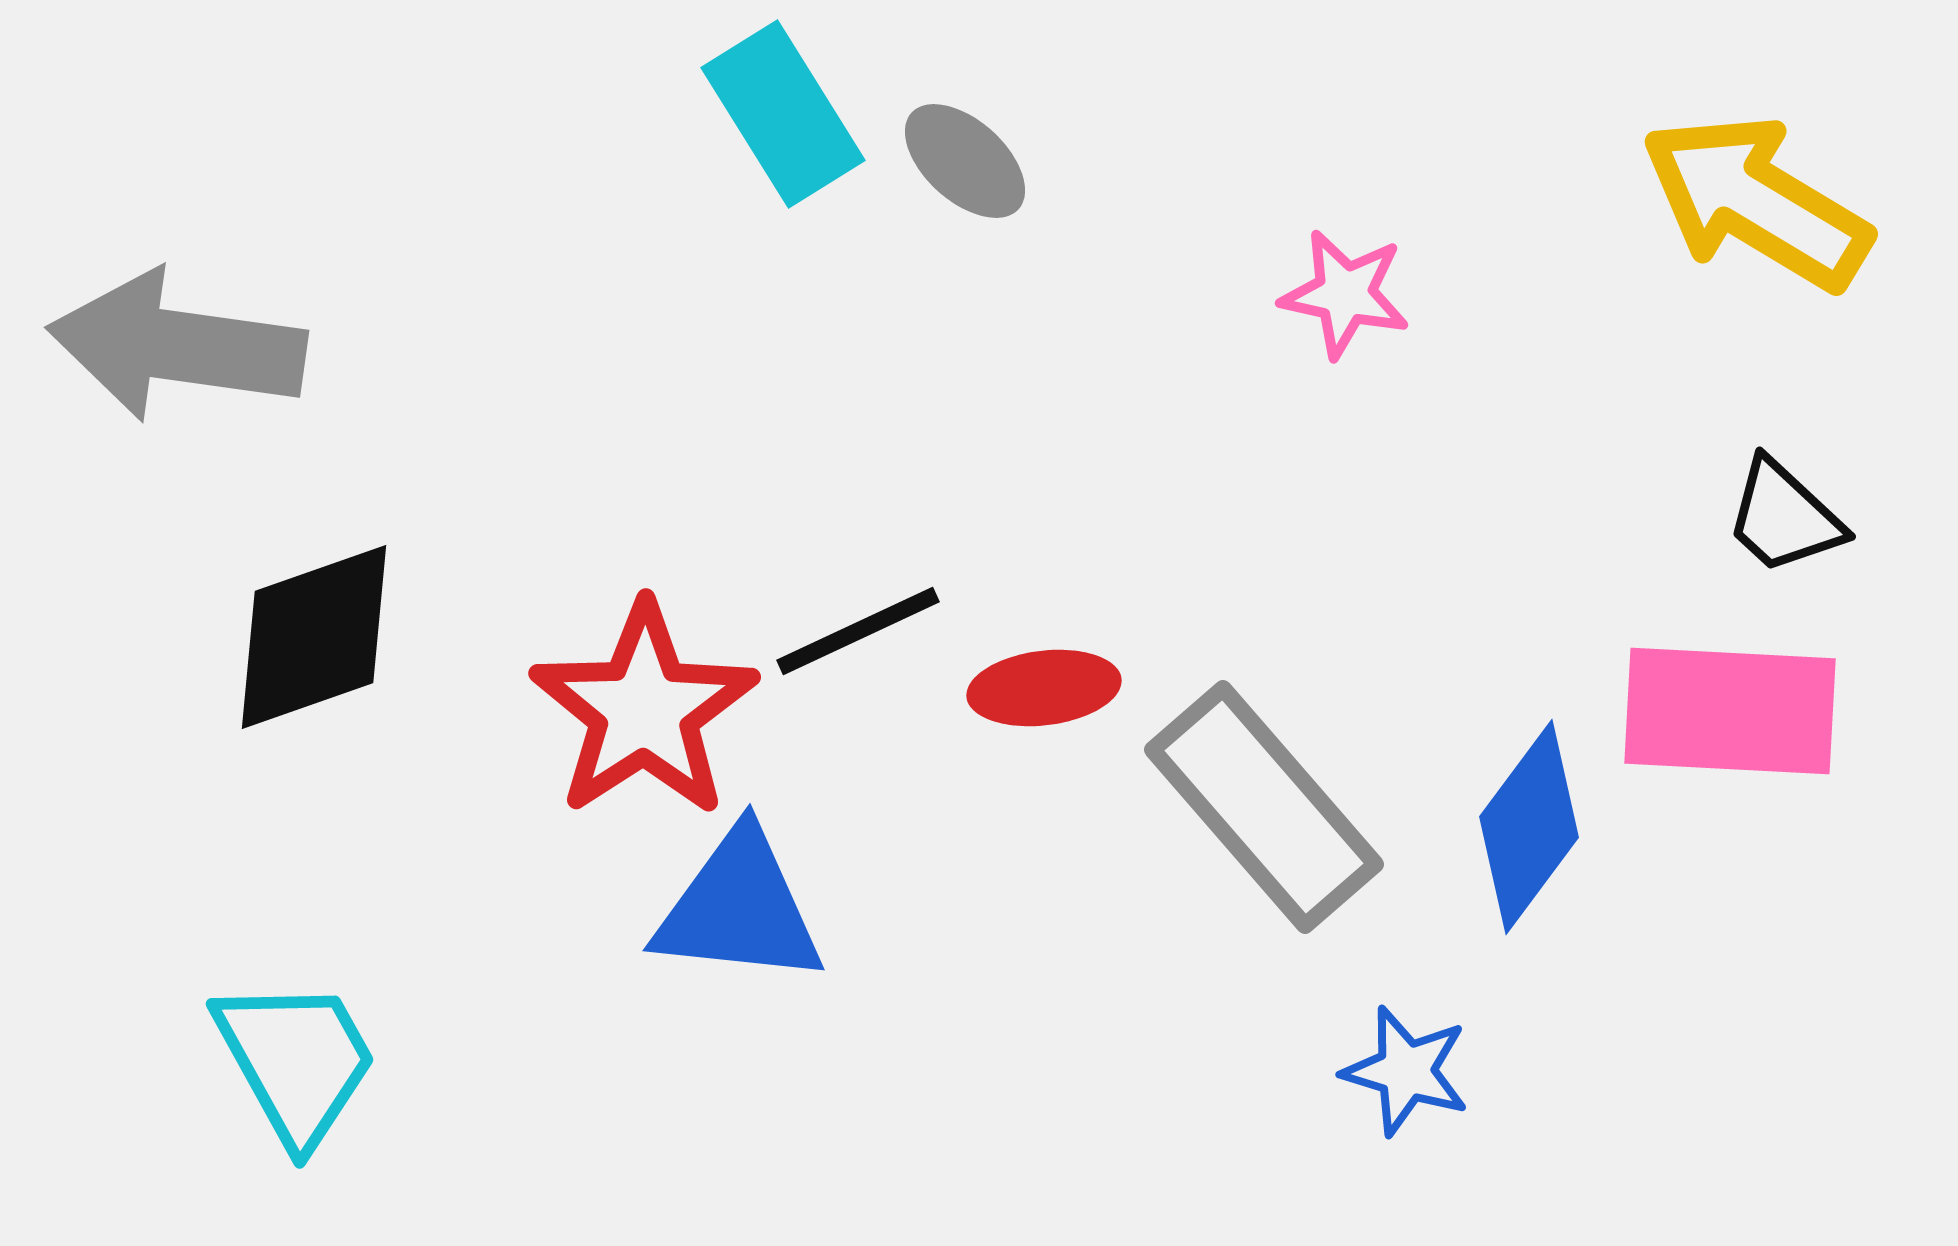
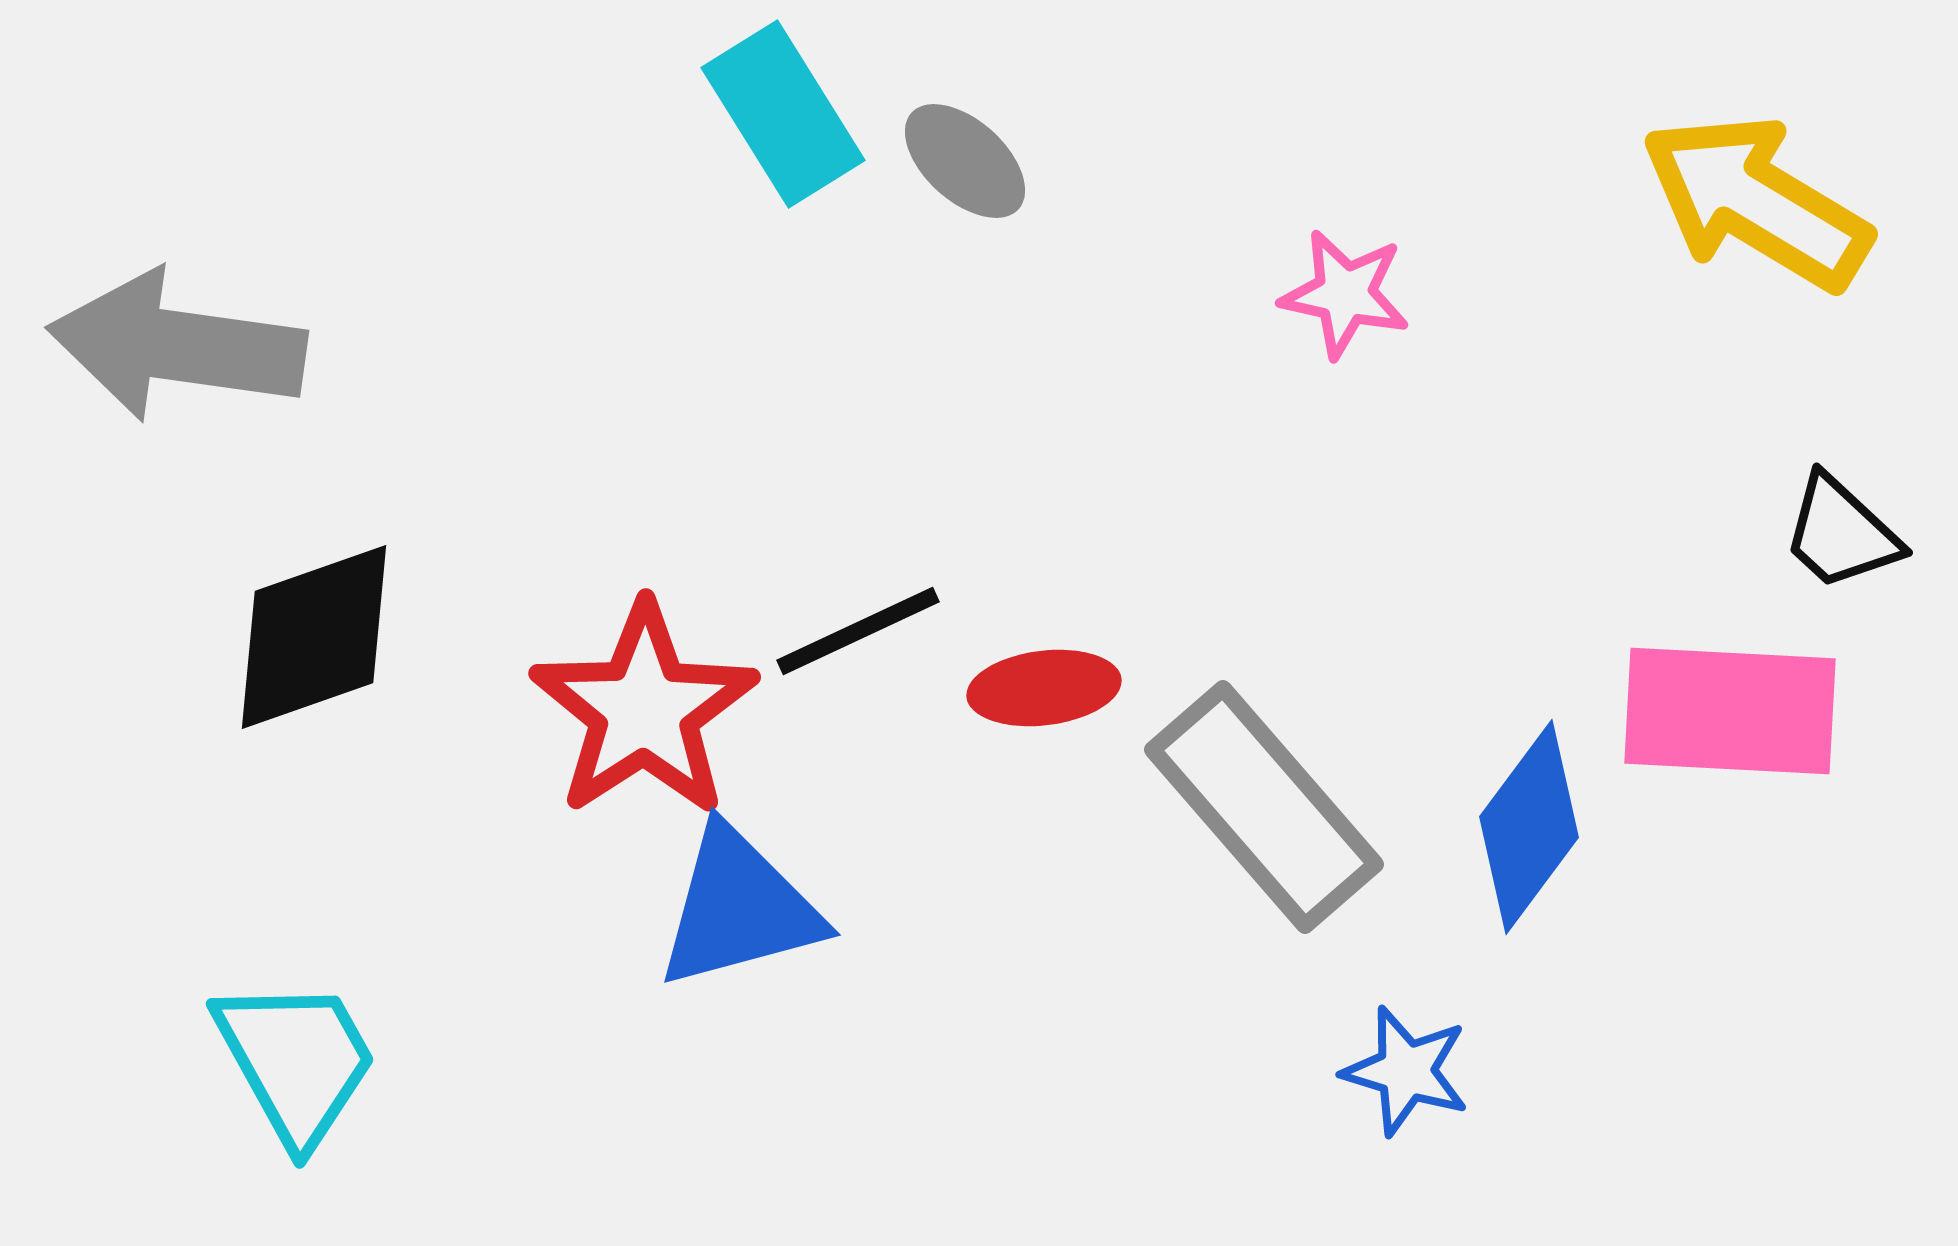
black trapezoid: moved 57 px right, 16 px down
blue triangle: rotated 21 degrees counterclockwise
